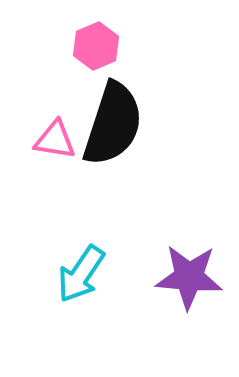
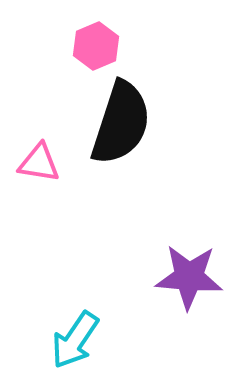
black semicircle: moved 8 px right, 1 px up
pink triangle: moved 16 px left, 23 px down
cyan arrow: moved 6 px left, 66 px down
